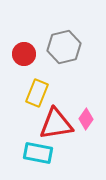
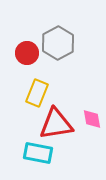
gray hexagon: moved 6 px left, 4 px up; rotated 16 degrees counterclockwise
red circle: moved 3 px right, 1 px up
pink diamond: moved 6 px right; rotated 45 degrees counterclockwise
